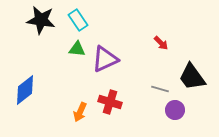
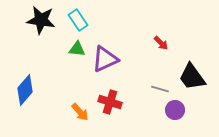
blue diamond: rotated 12 degrees counterclockwise
orange arrow: rotated 66 degrees counterclockwise
